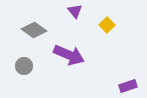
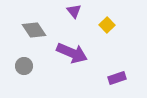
purple triangle: moved 1 px left
gray diamond: rotated 20 degrees clockwise
purple arrow: moved 3 px right, 2 px up
purple rectangle: moved 11 px left, 8 px up
